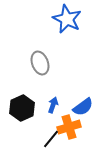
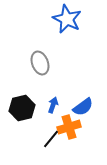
black hexagon: rotated 10 degrees clockwise
